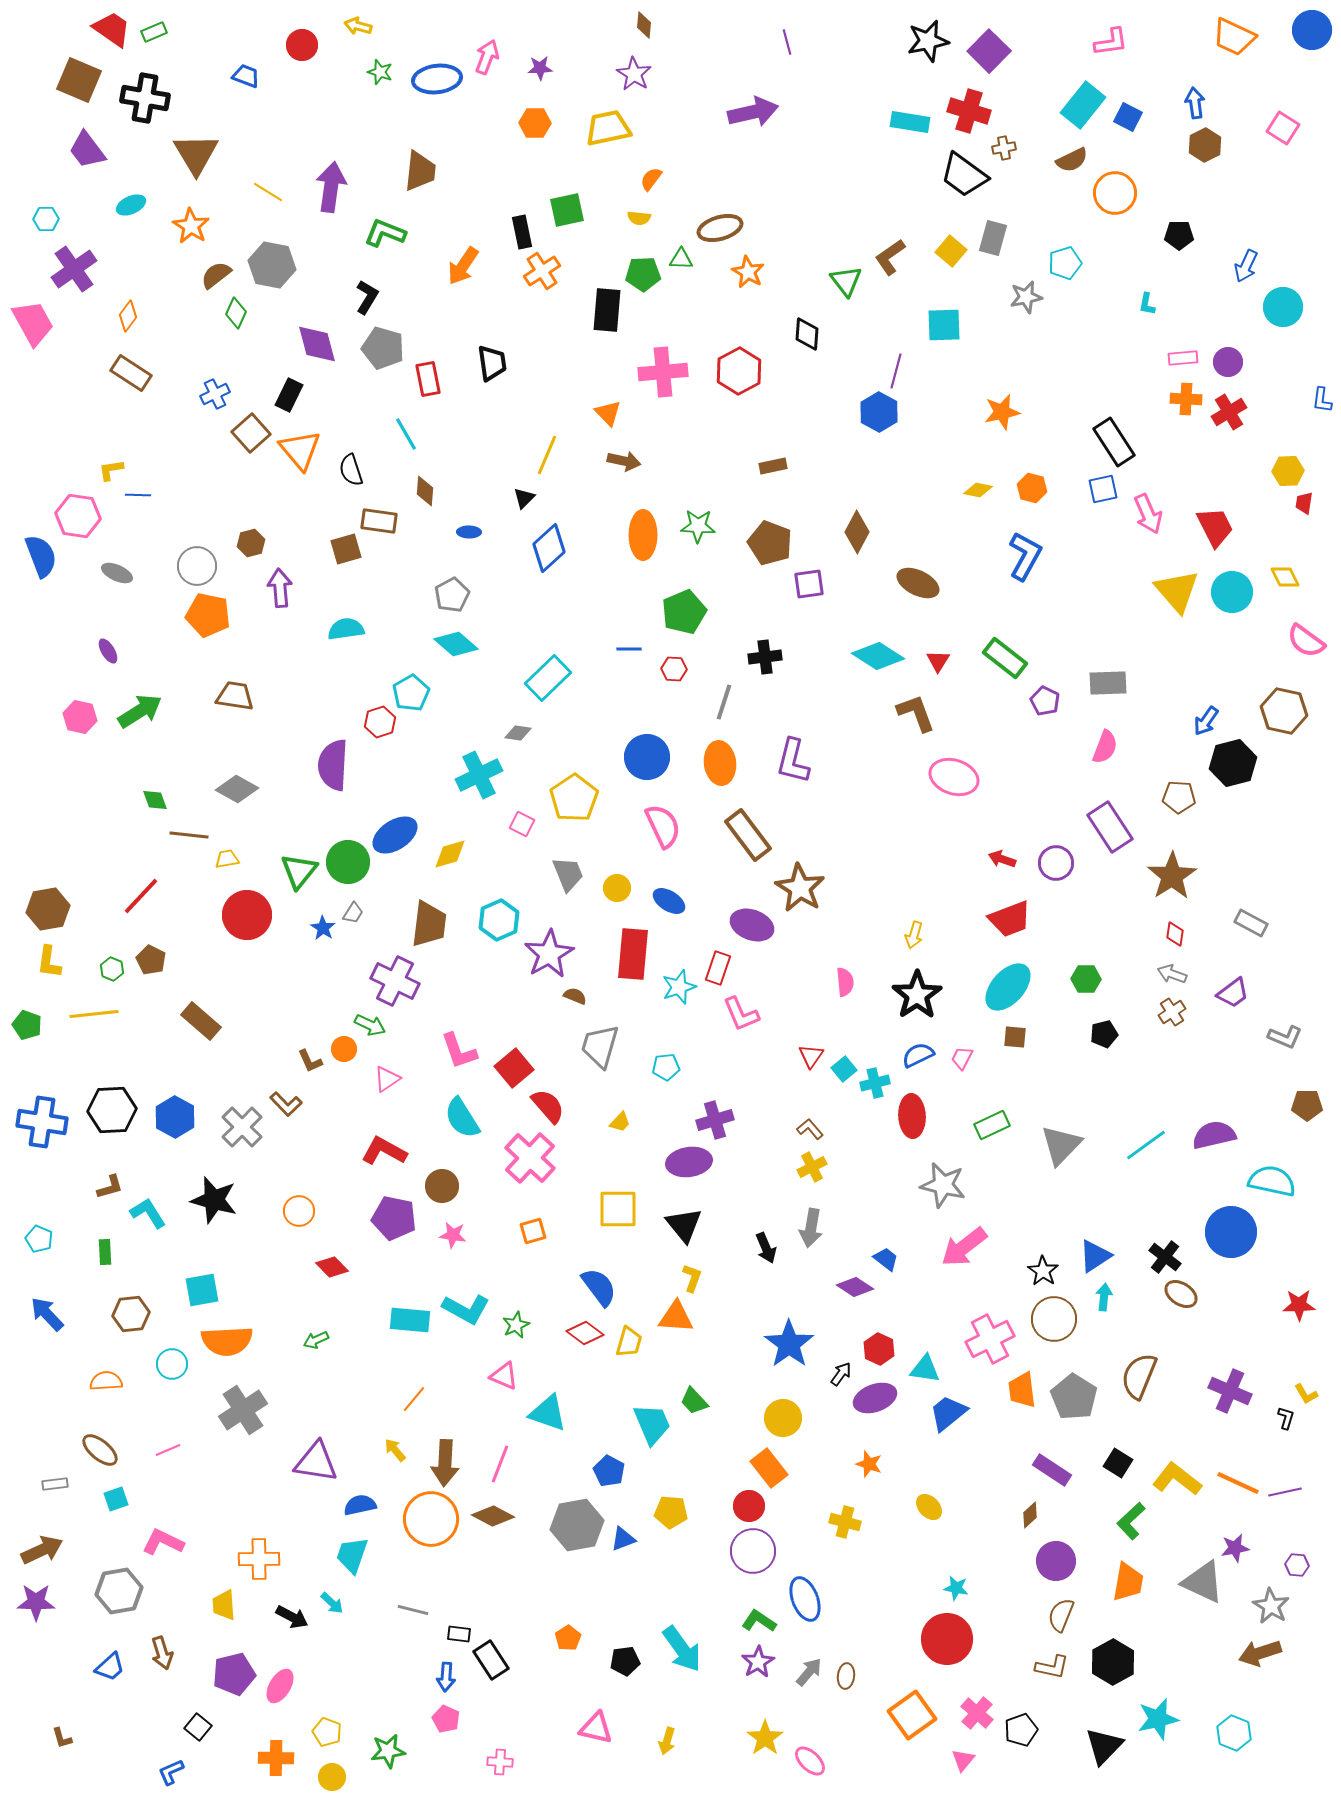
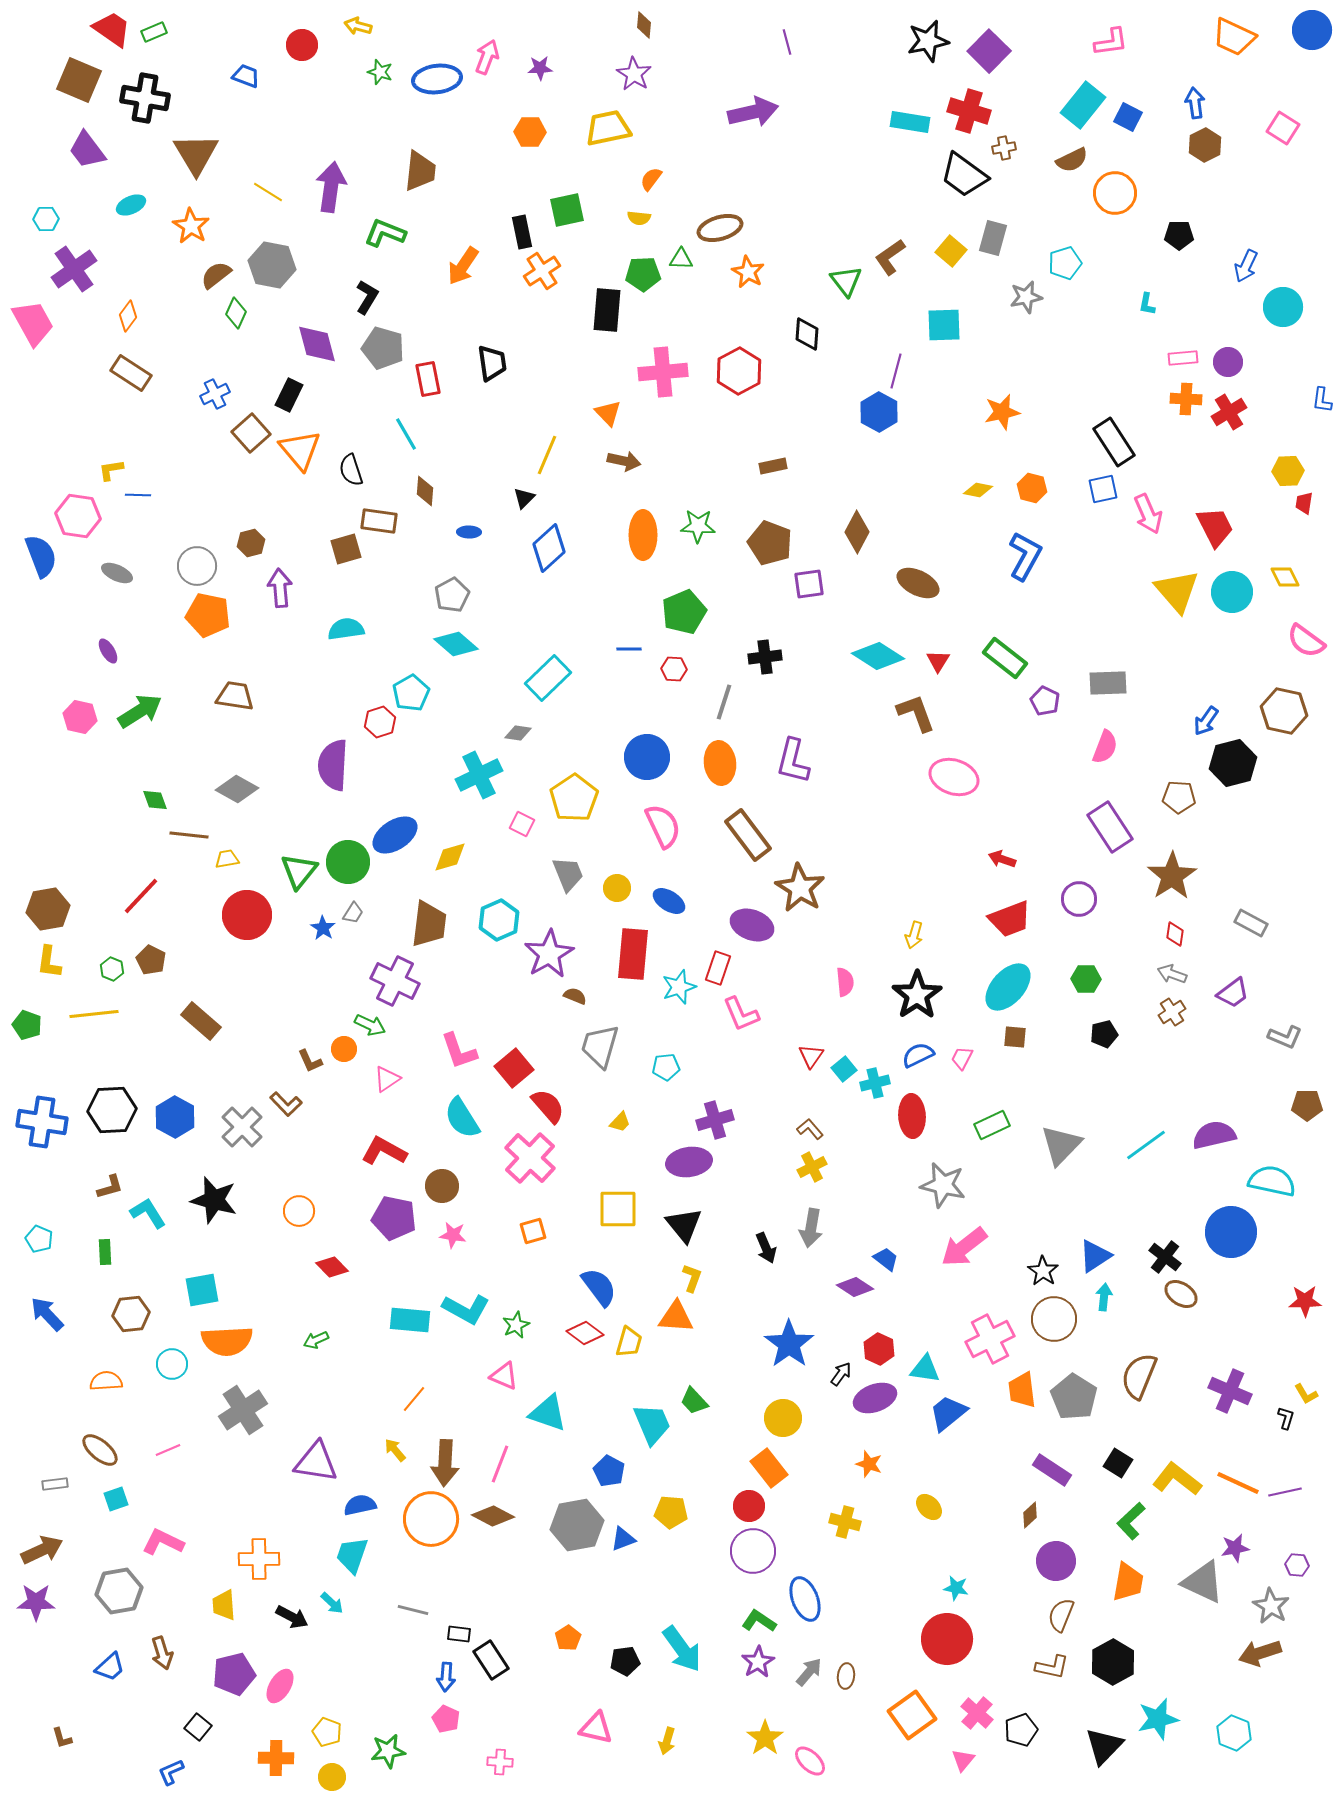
orange hexagon at (535, 123): moved 5 px left, 9 px down
yellow diamond at (450, 854): moved 3 px down
purple circle at (1056, 863): moved 23 px right, 36 px down
red star at (1299, 1305): moved 6 px right, 4 px up
